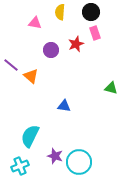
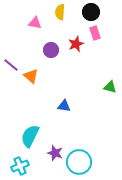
green triangle: moved 1 px left, 1 px up
purple star: moved 3 px up
